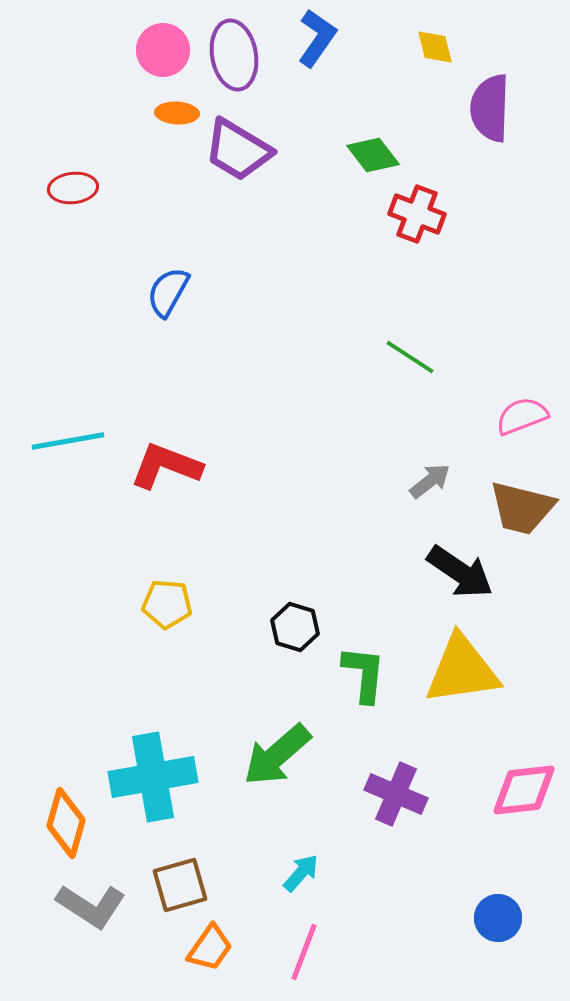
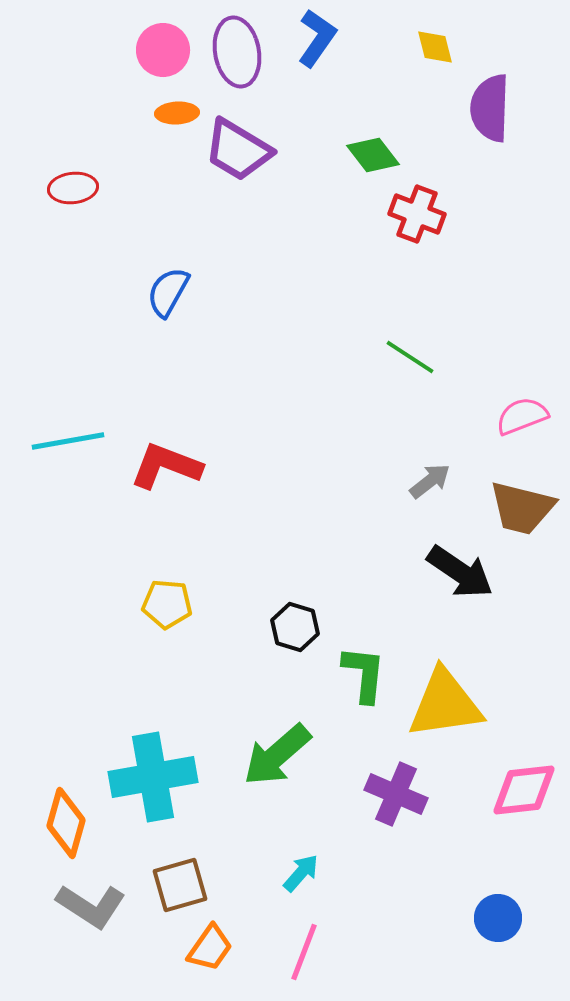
purple ellipse: moved 3 px right, 3 px up
orange ellipse: rotated 6 degrees counterclockwise
yellow triangle: moved 17 px left, 34 px down
